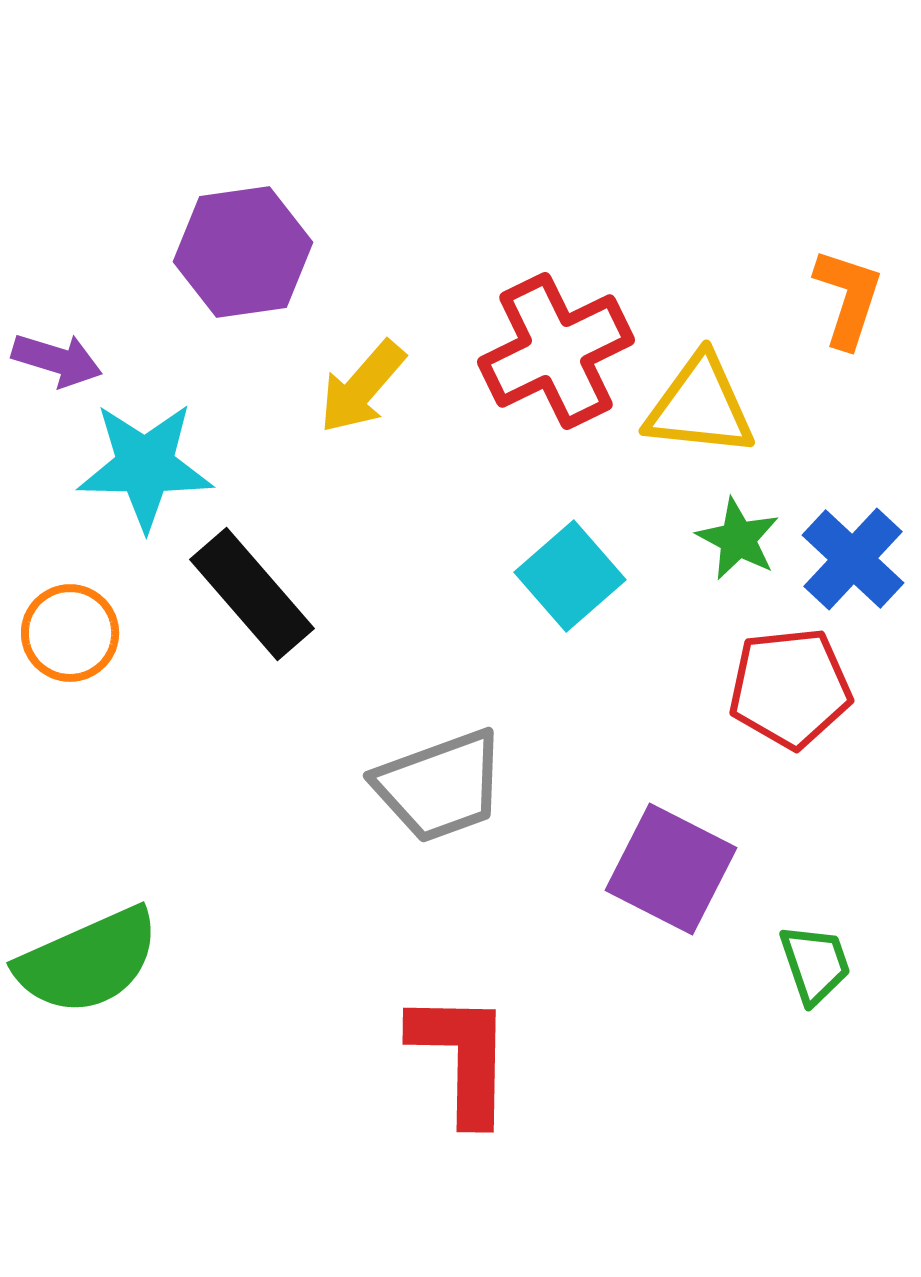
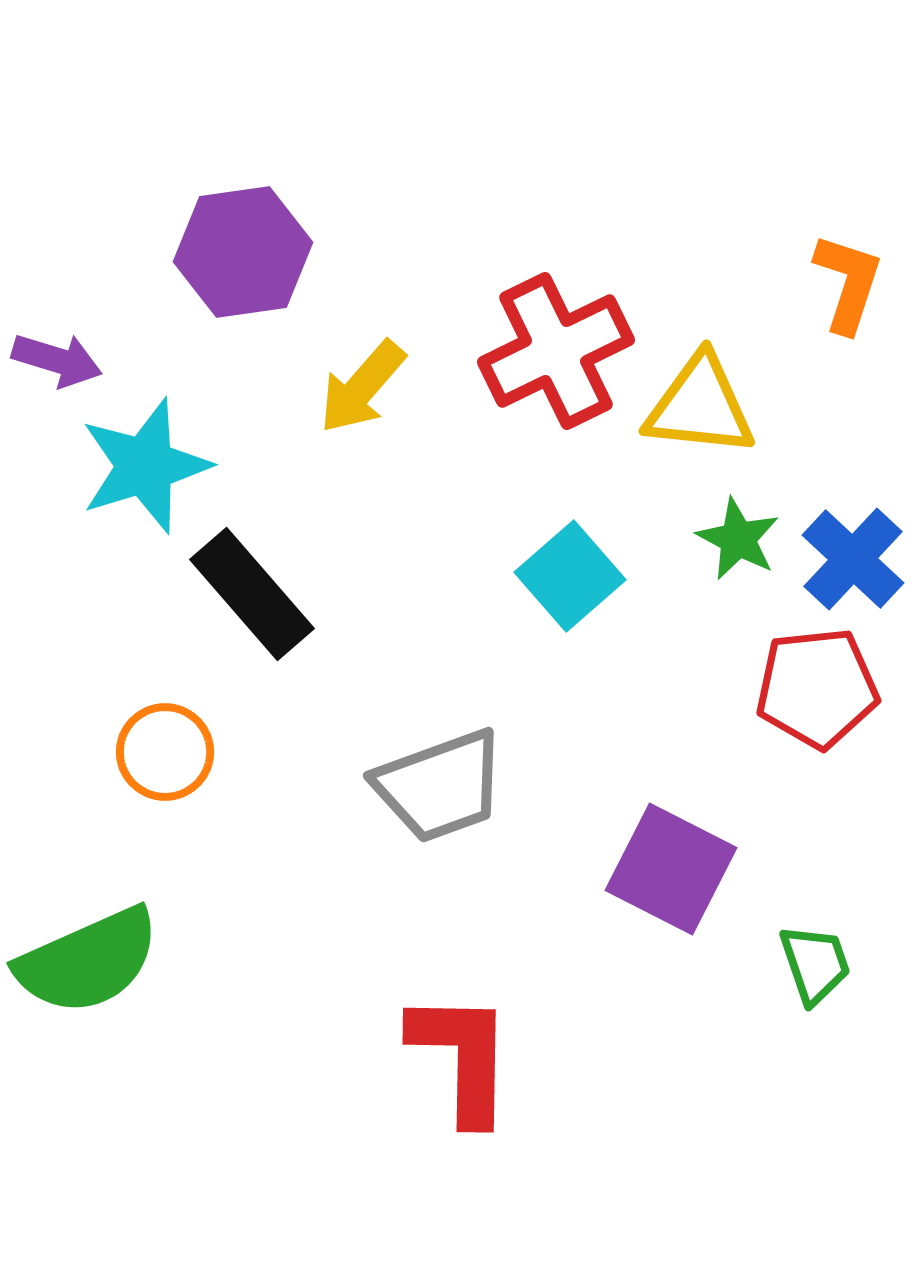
orange L-shape: moved 15 px up
cyan star: rotated 18 degrees counterclockwise
orange circle: moved 95 px right, 119 px down
red pentagon: moved 27 px right
